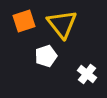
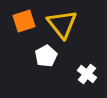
white pentagon: rotated 10 degrees counterclockwise
